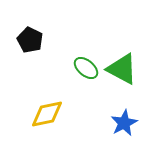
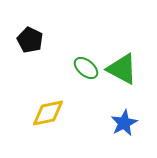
yellow diamond: moved 1 px right, 1 px up
